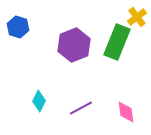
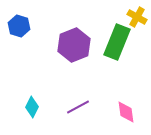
yellow cross: rotated 24 degrees counterclockwise
blue hexagon: moved 1 px right, 1 px up
cyan diamond: moved 7 px left, 6 px down
purple line: moved 3 px left, 1 px up
